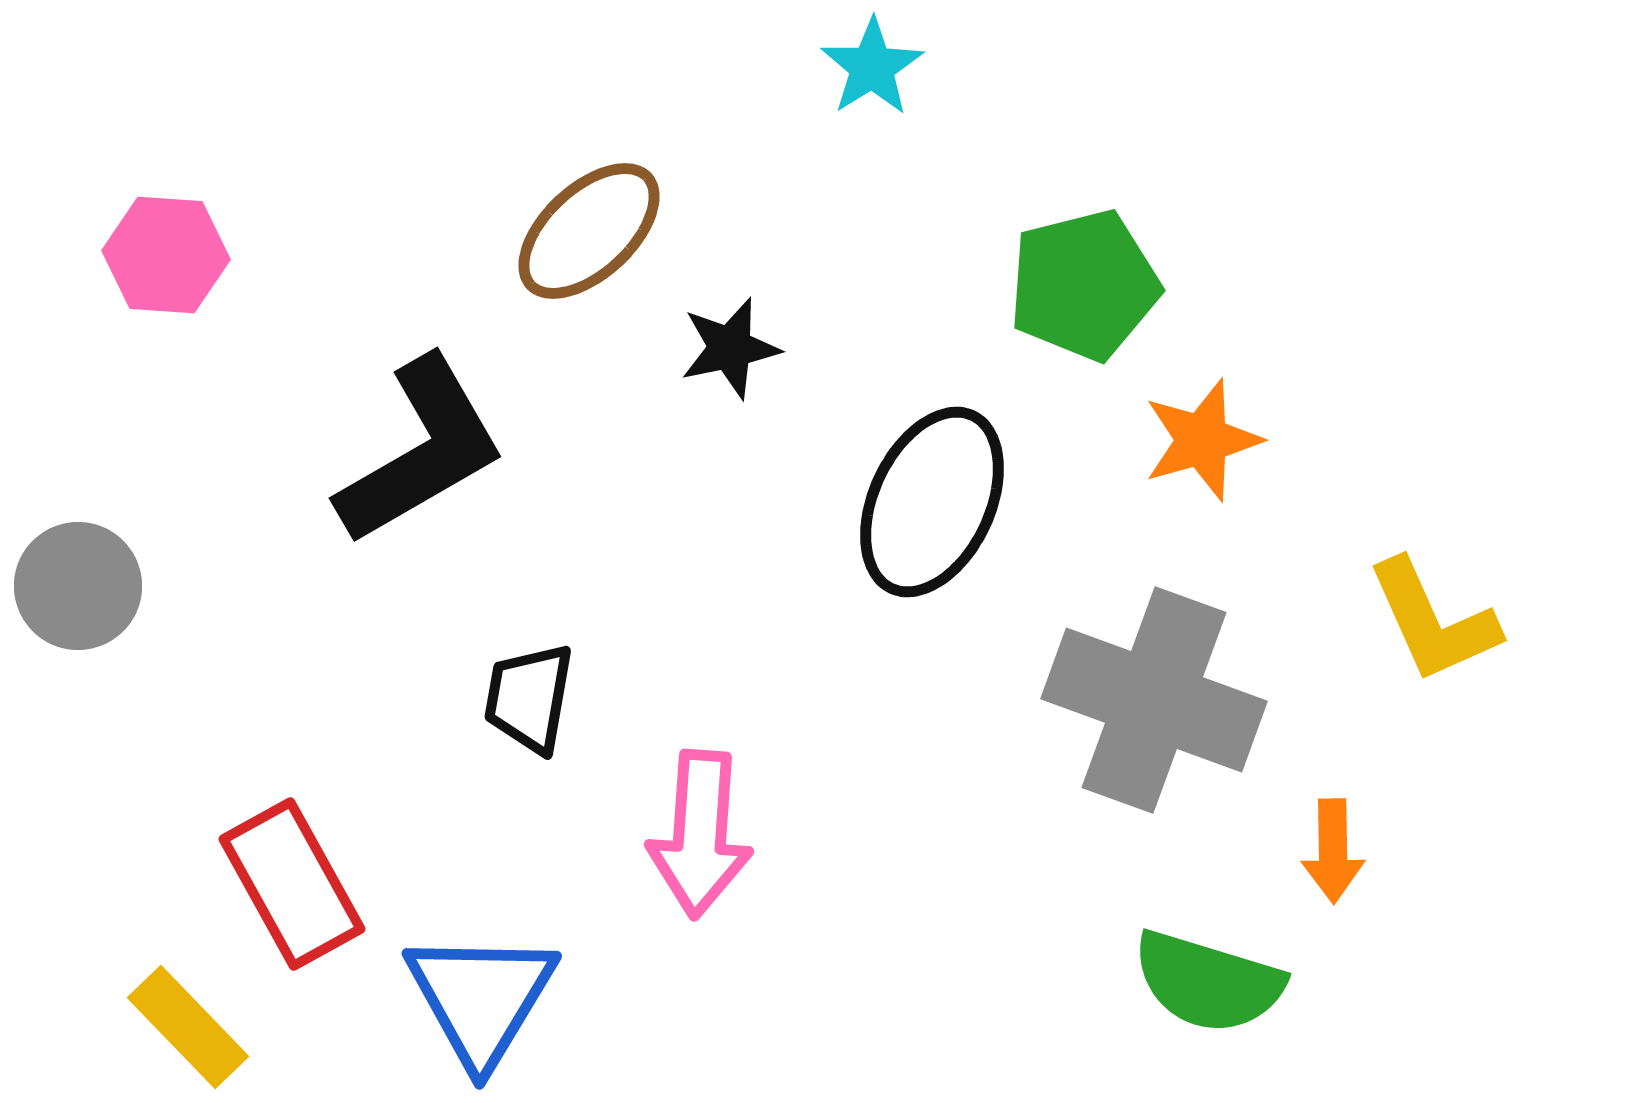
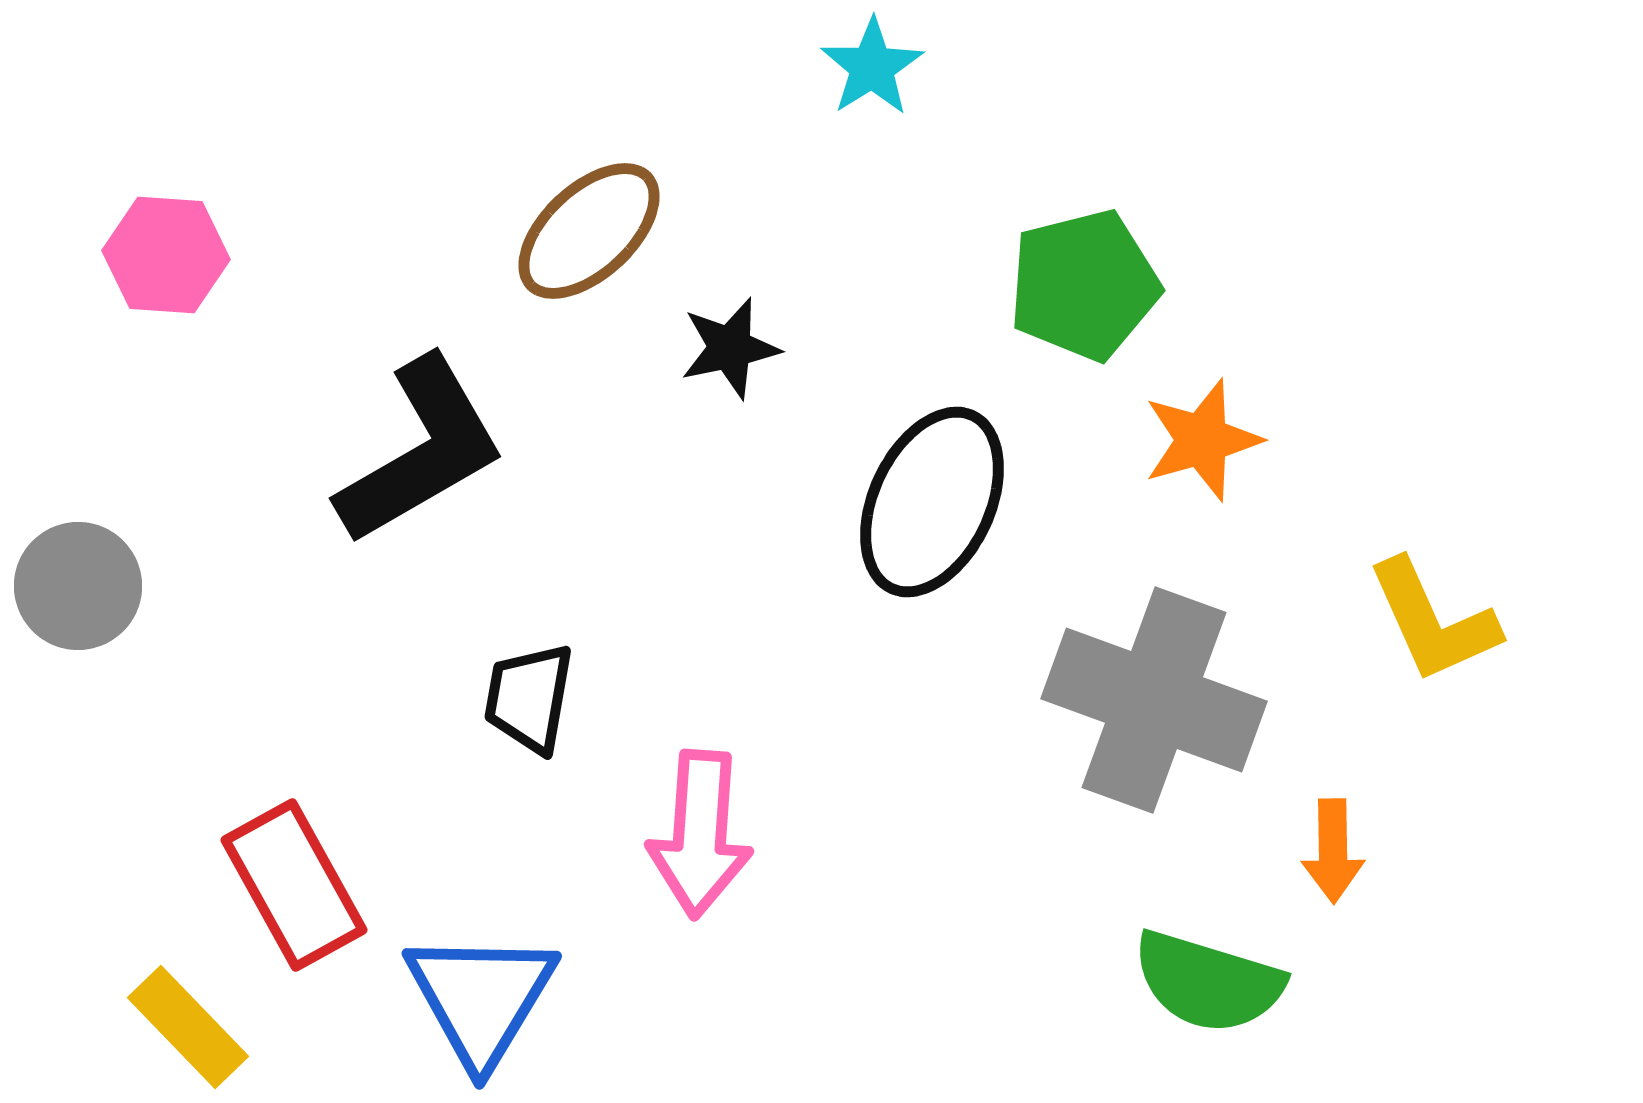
red rectangle: moved 2 px right, 1 px down
